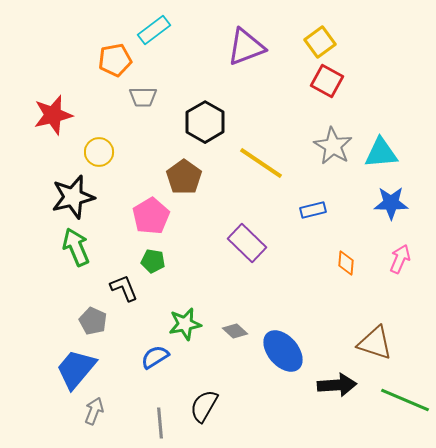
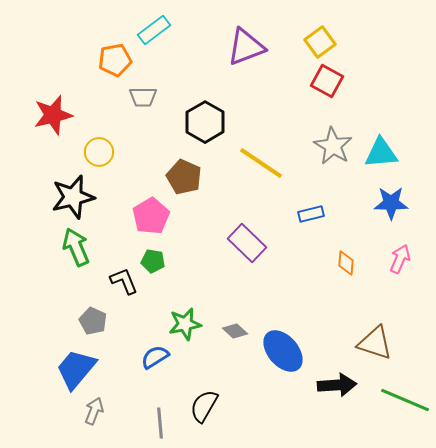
brown pentagon: rotated 12 degrees counterclockwise
blue rectangle: moved 2 px left, 4 px down
black L-shape: moved 7 px up
